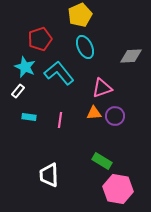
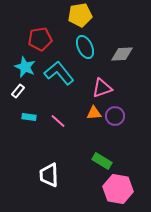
yellow pentagon: rotated 15 degrees clockwise
red pentagon: rotated 10 degrees clockwise
gray diamond: moved 9 px left, 2 px up
pink line: moved 2 px left, 1 px down; rotated 56 degrees counterclockwise
